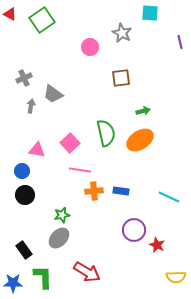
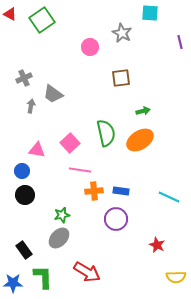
purple circle: moved 18 px left, 11 px up
